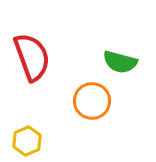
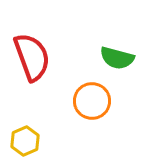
green semicircle: moved 3 px left, 4 px up
yellow hexagon: moved 2 px left
